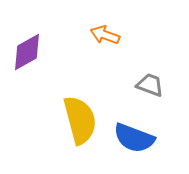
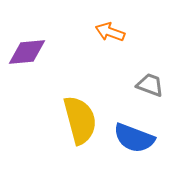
orange arrow: moved 5 px right, 3 px up
purple diamond: rotated 24 degrees clockwise
